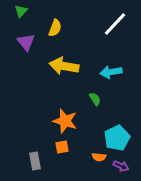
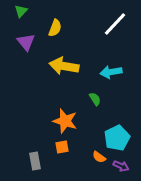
orange semicircle: rotated 32 degrees clockwise
